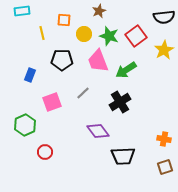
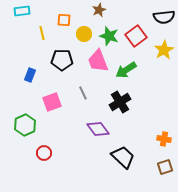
brown star: moved 1 px up
gray line: rotated 72 degrees counterclockwise
purple diamond: moved 2 px up
red circle: moved 1 px left, 1 px down
black trapezoid: moved 1 px down; rotated 135 degrees counterclockwise
